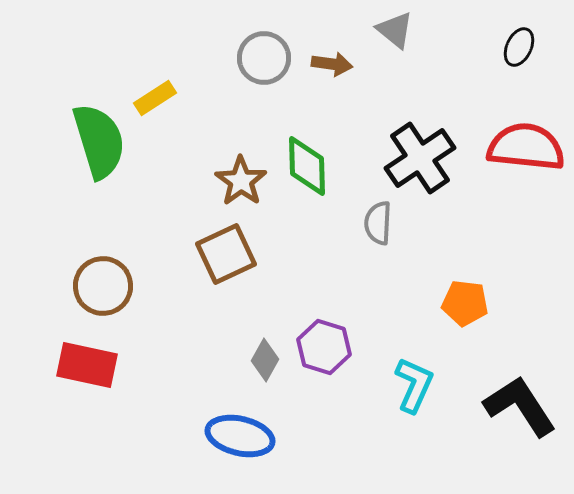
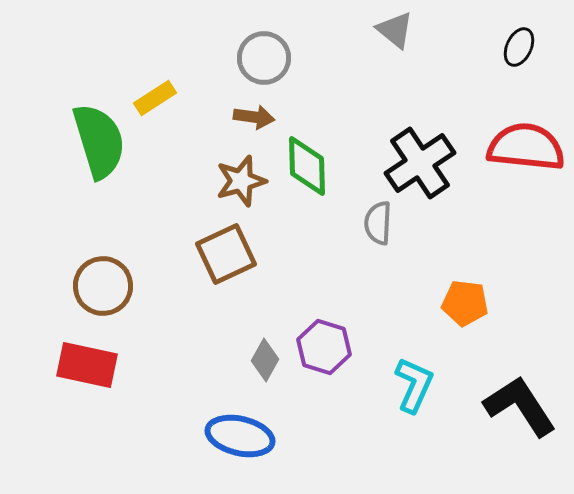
brown arrow: moved 78 px left, 53 px down
black cross: moved 5 px down
brown star: rotated 21 degrees clockwise
